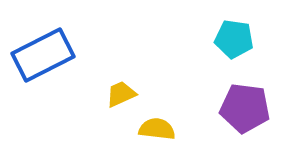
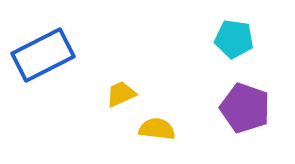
purple pentagon: rotated 12 degrees clockwise
